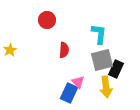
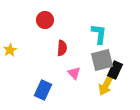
red circle: moved 2 px left
red semicircle: moved 2 px left, 2 px up
black rectangle: moved 1 px left, 1 px down
pink triangle: moved 4 px left, 9 px up
yellow arrow: moved 2 px up; rotated 35 degrees clockwise
blue rectangle: moved 26 px left, 3 px up
